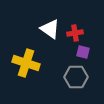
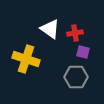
yellow cross: moved 4 px up
